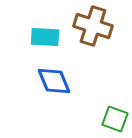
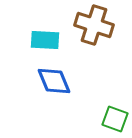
brown cross: moved 1 px right, 1 px up
cyan rectangle: moved 3 px down
